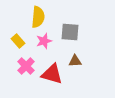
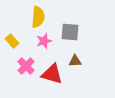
yellow rectangle: moved 6 px left
